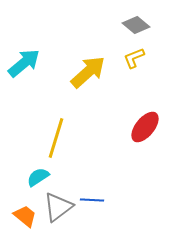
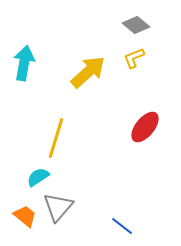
cyan arrow: rotated 40 degrees counterclockwise
blue line: moved 30 px right, 26 px down; rotated 35 degrees clockwise
gray triangle: rotated 12 degrees counterclockwise
